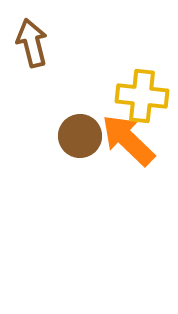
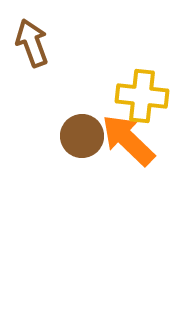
brown arrow: rotated 6 degrees counterclockwise
brown circle: moved 2 px right
